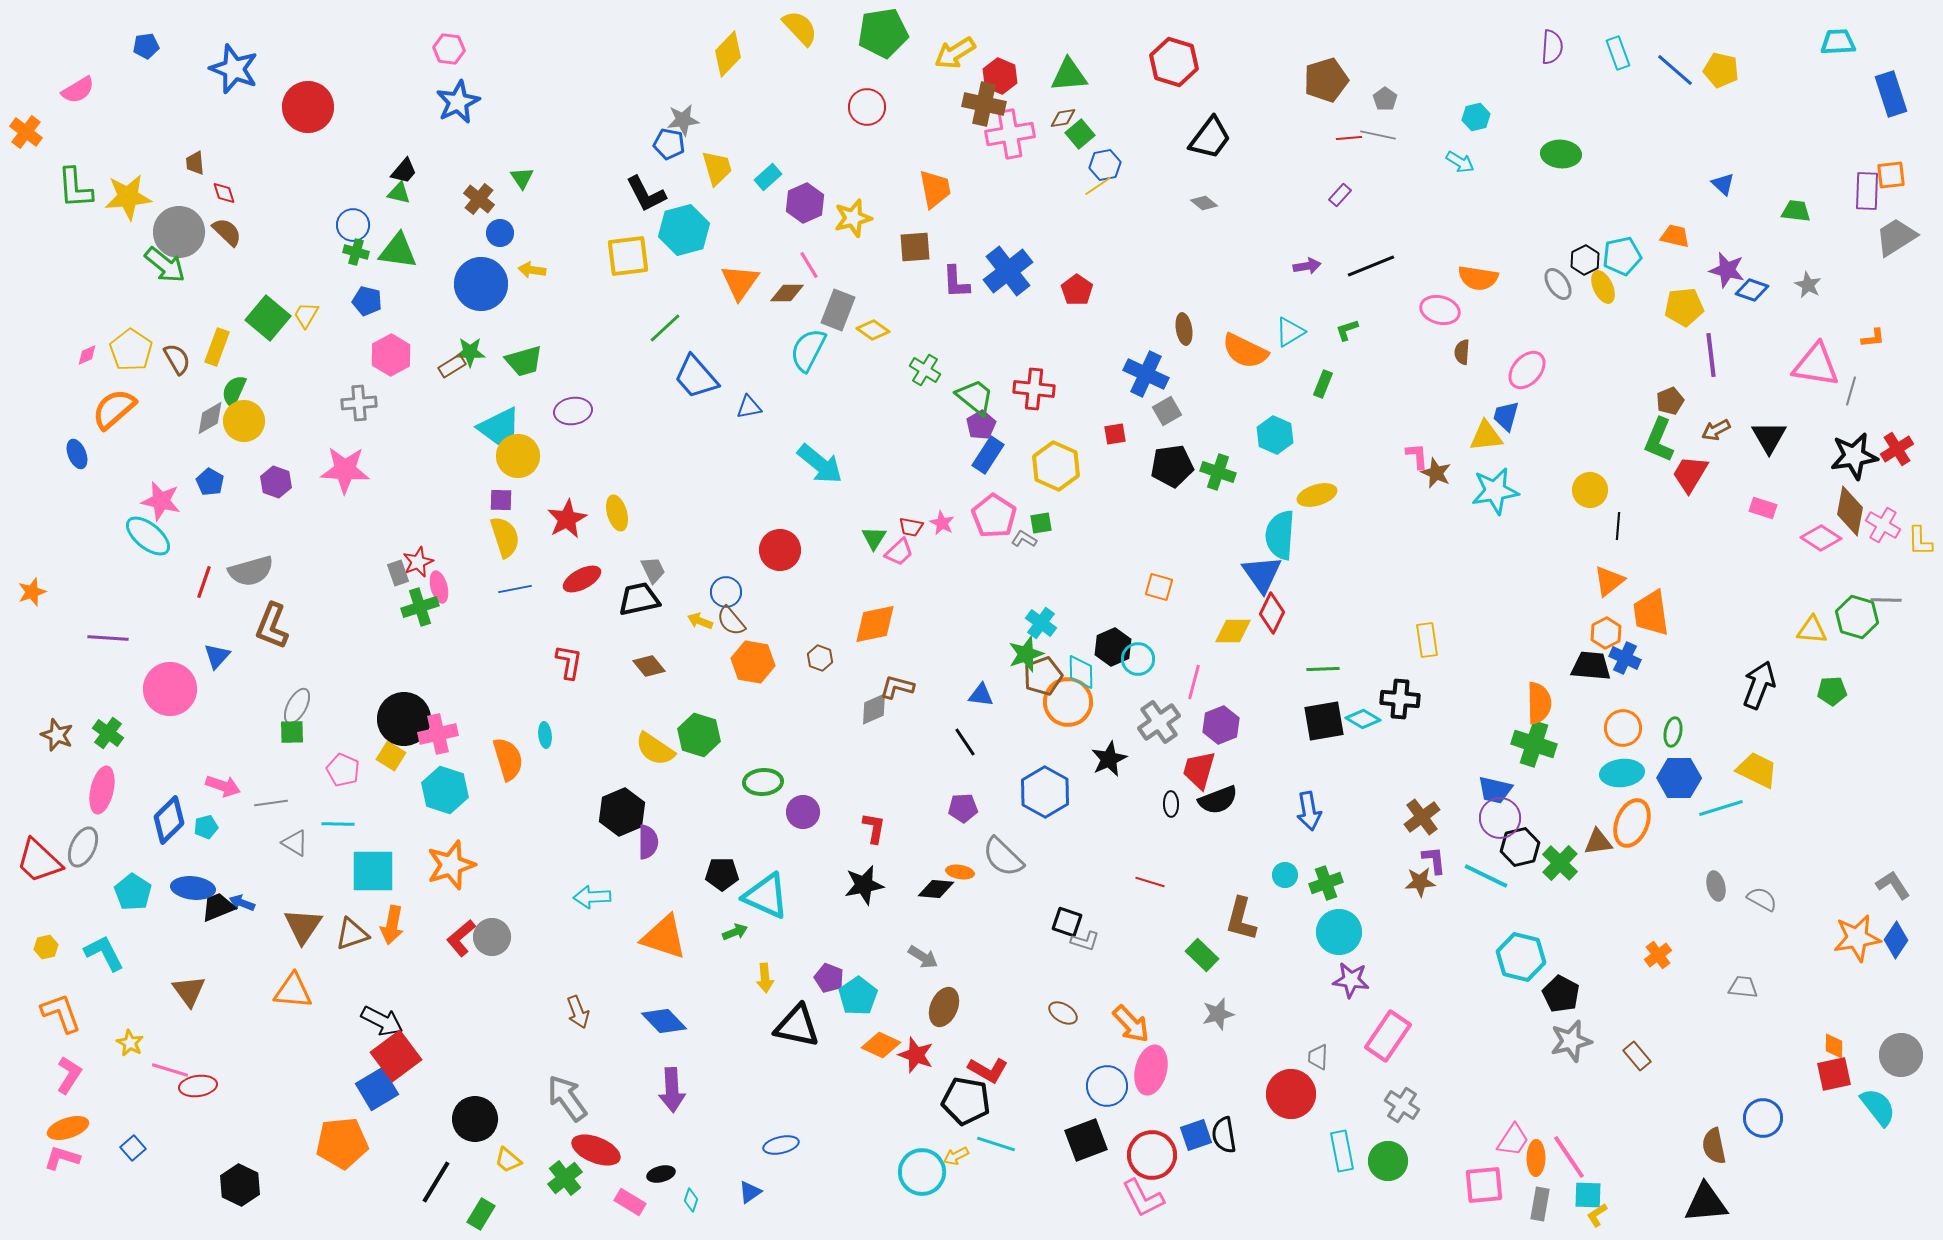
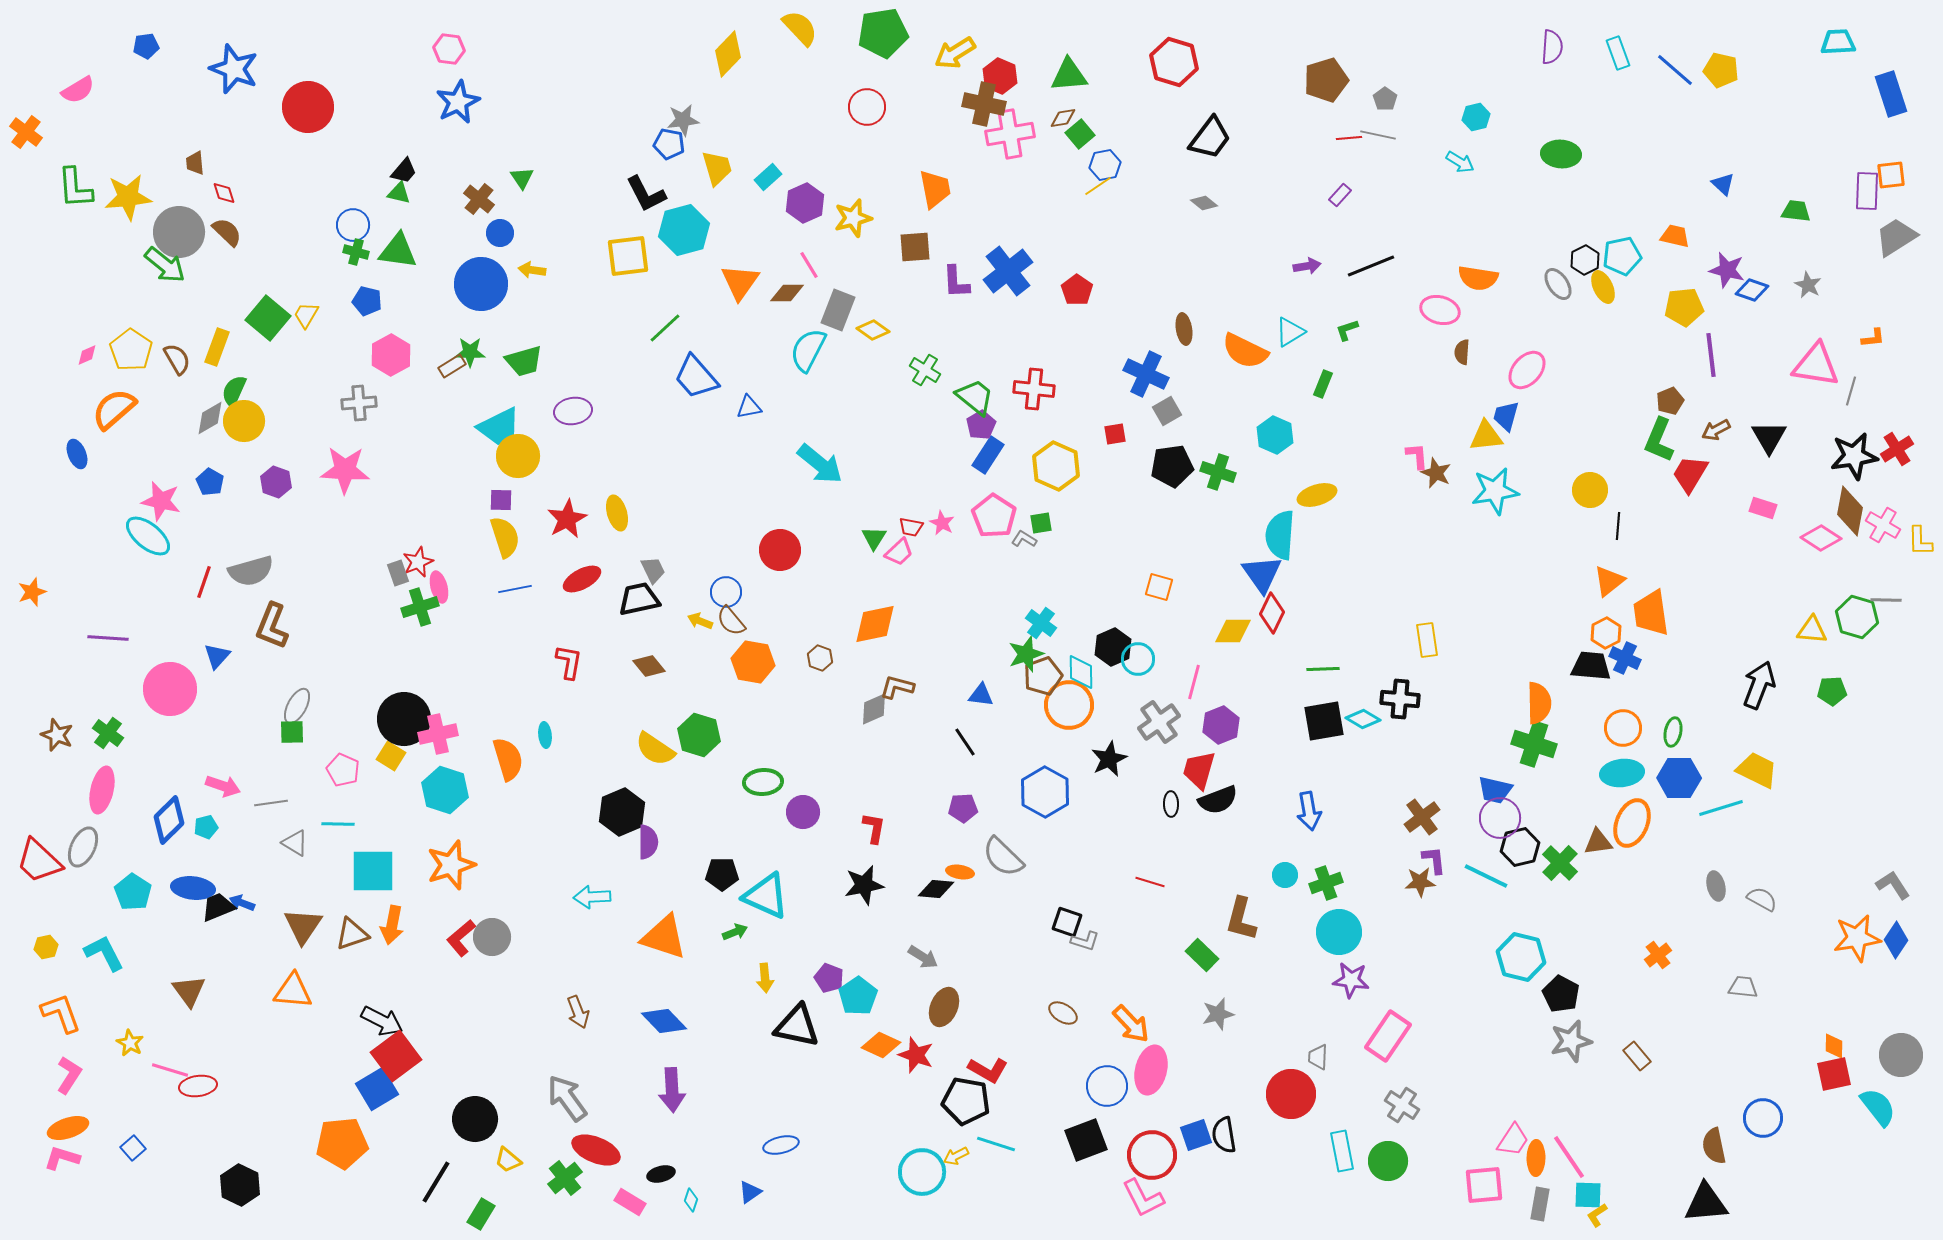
orange circle at (1068, 702): moved 1 px right, 3 px down
